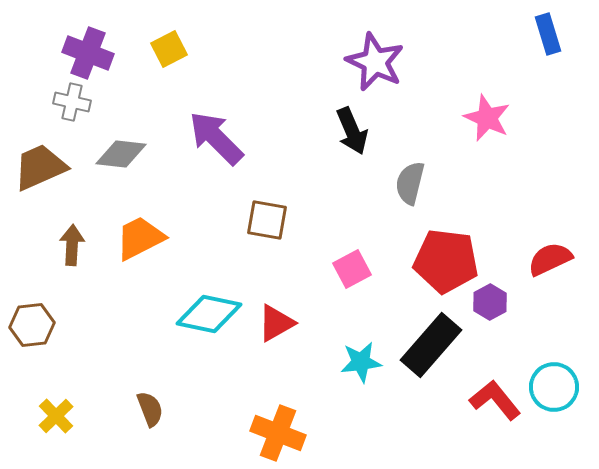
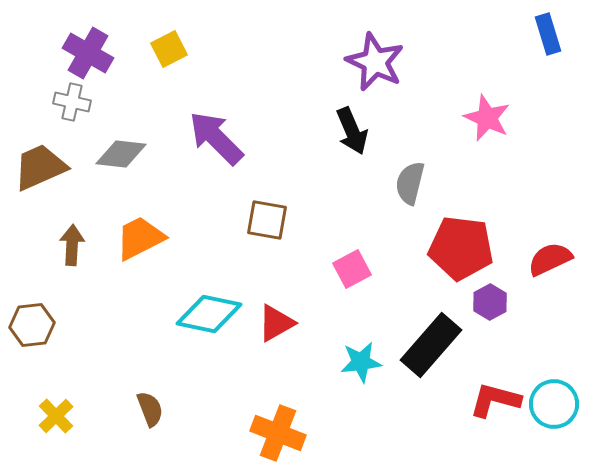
purple cross: rotated 9 degrees clockwise
red pentagon: moved 15 px right, 13 px up
cyan circle: moved 17 px down
red L-shape: rotated 36 degrees counterclockwise
